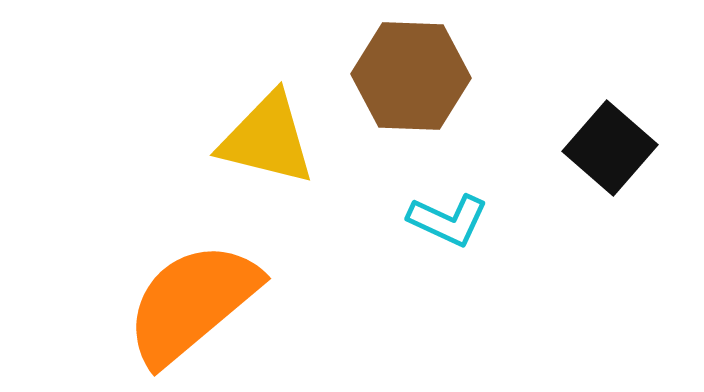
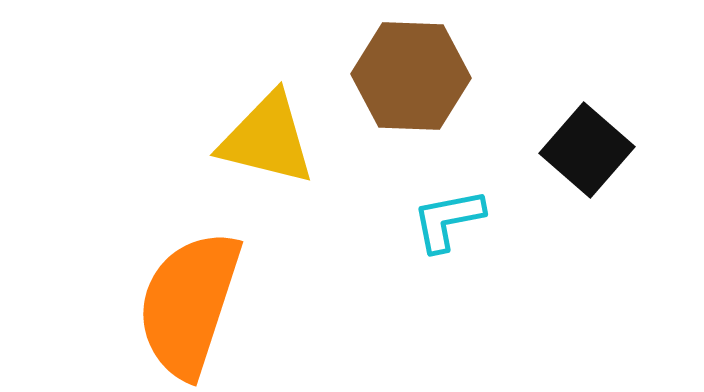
black square: moved 23 px left, 2 px down
cyan L-shape: rotated 144 degrees clockwise
orange semicircle: moved 3 px left, 1 px down; rotated 32 degrees counterclockwise
